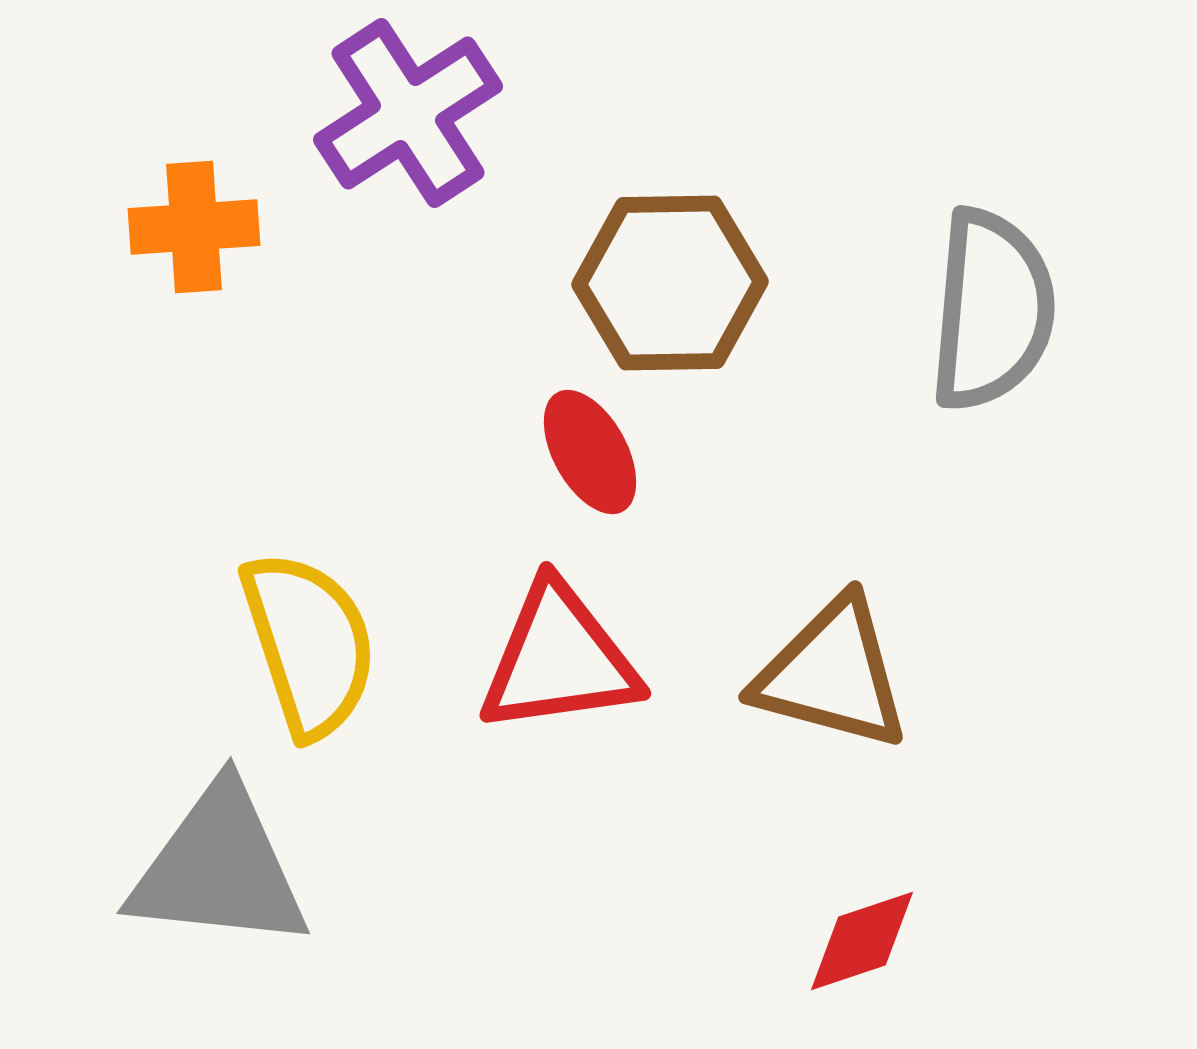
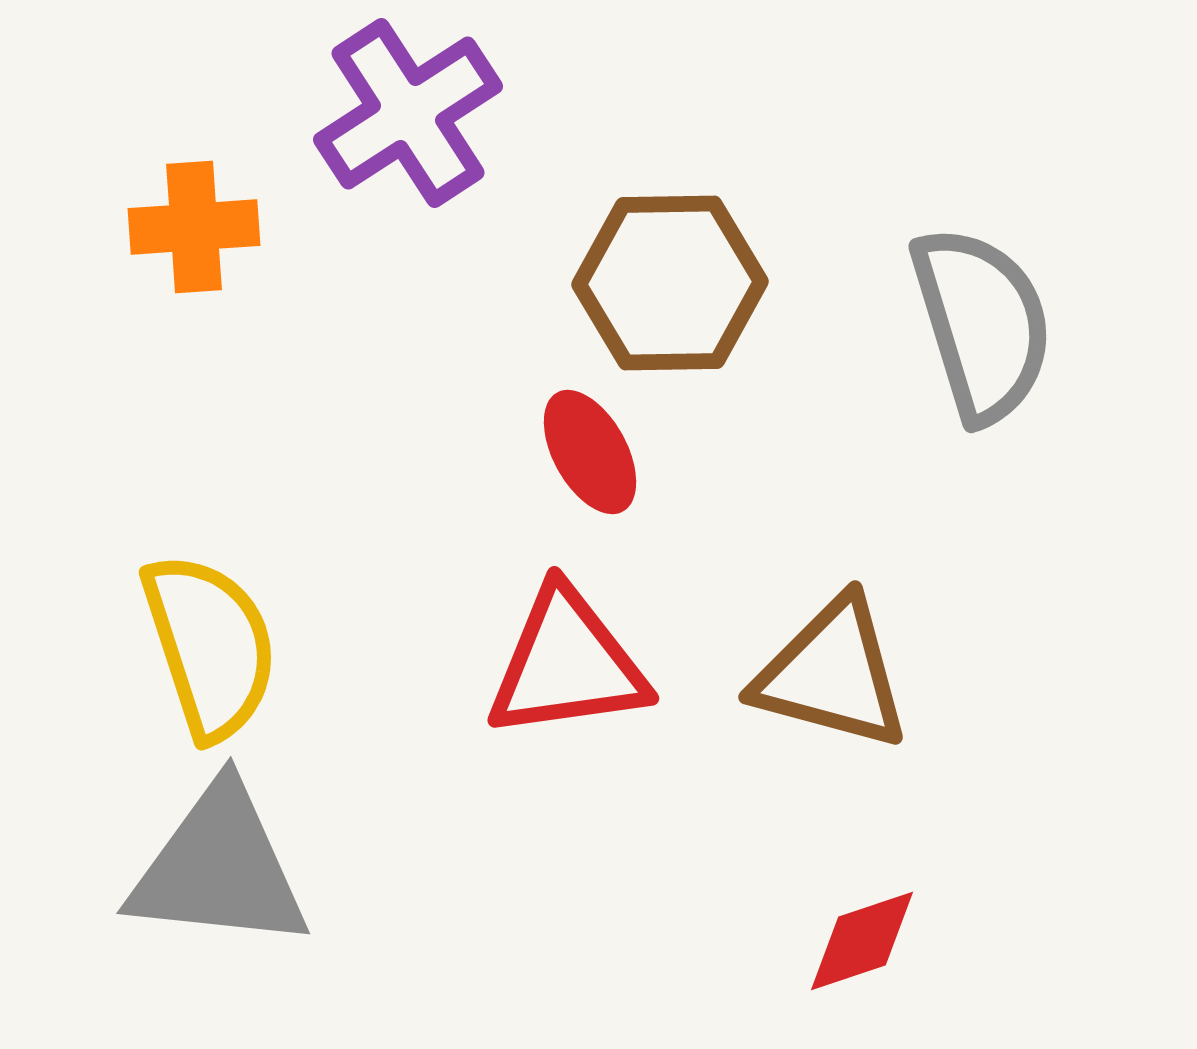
gray semicircle: moved 10 px left, 14 px down; rotated 22 degrees counterclockwise
yellow semicircle: moved 99 px left, 2 px down
red triangle: moved 8 px right, 5 px down
